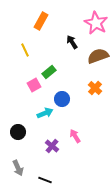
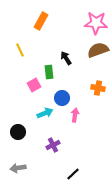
pink star: rotated 25 degrees counterclockwise
black arrow: moved 6 px left, 16 px down
yellow line: moved 5 px left
brown semicircle: moved 6 px up
green rectangle: rotated 56 degrees counterclockwise
orange cross: moved 3 px right; rotated 32 degrees counterclockwise
blue circle: moved 1 px up
pink arrow: moved 21 px up; rotated 40 degrees clockwise
purple cross: moved 1 px right, 1 px up; rotated 24 degrees clockwise
gray arrow: rotated 105 degrees clockwise
black line: moved 28 px right, 6 px up; rotated 64 degrees counterclockwise
